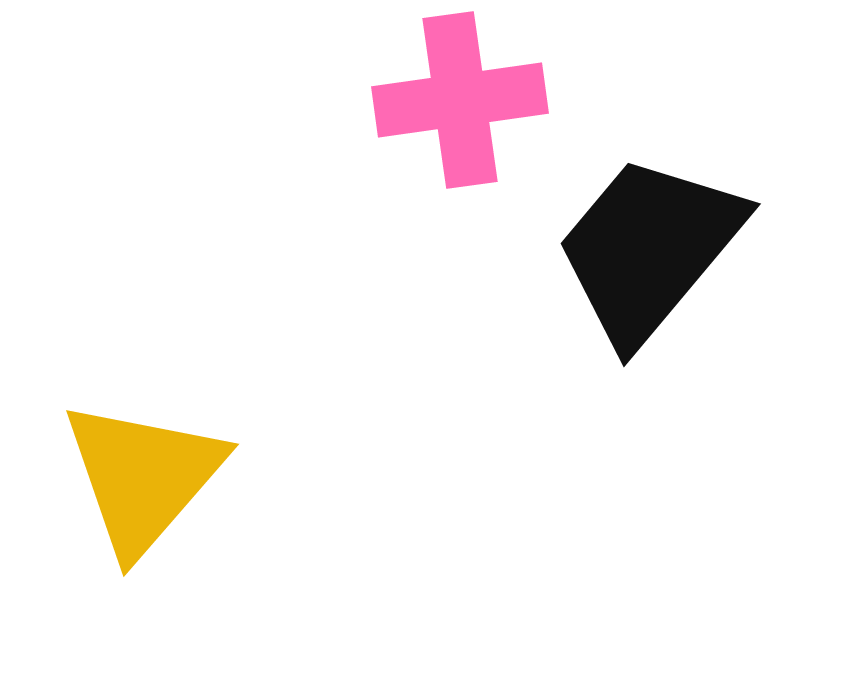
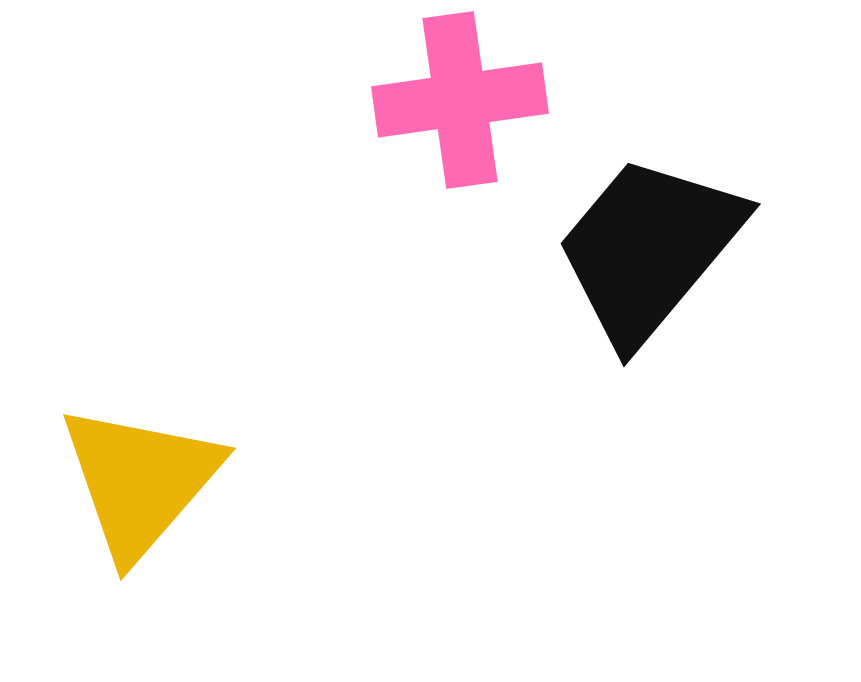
yellow triangle: moved 3 px left, 4 px down
